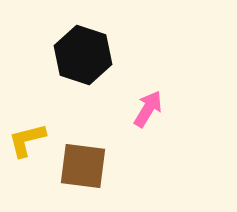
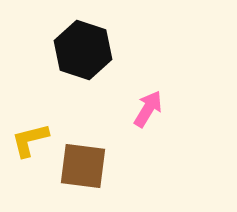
black hexagon: moved 5 px up
yellow L-shape: moved 3 px right
